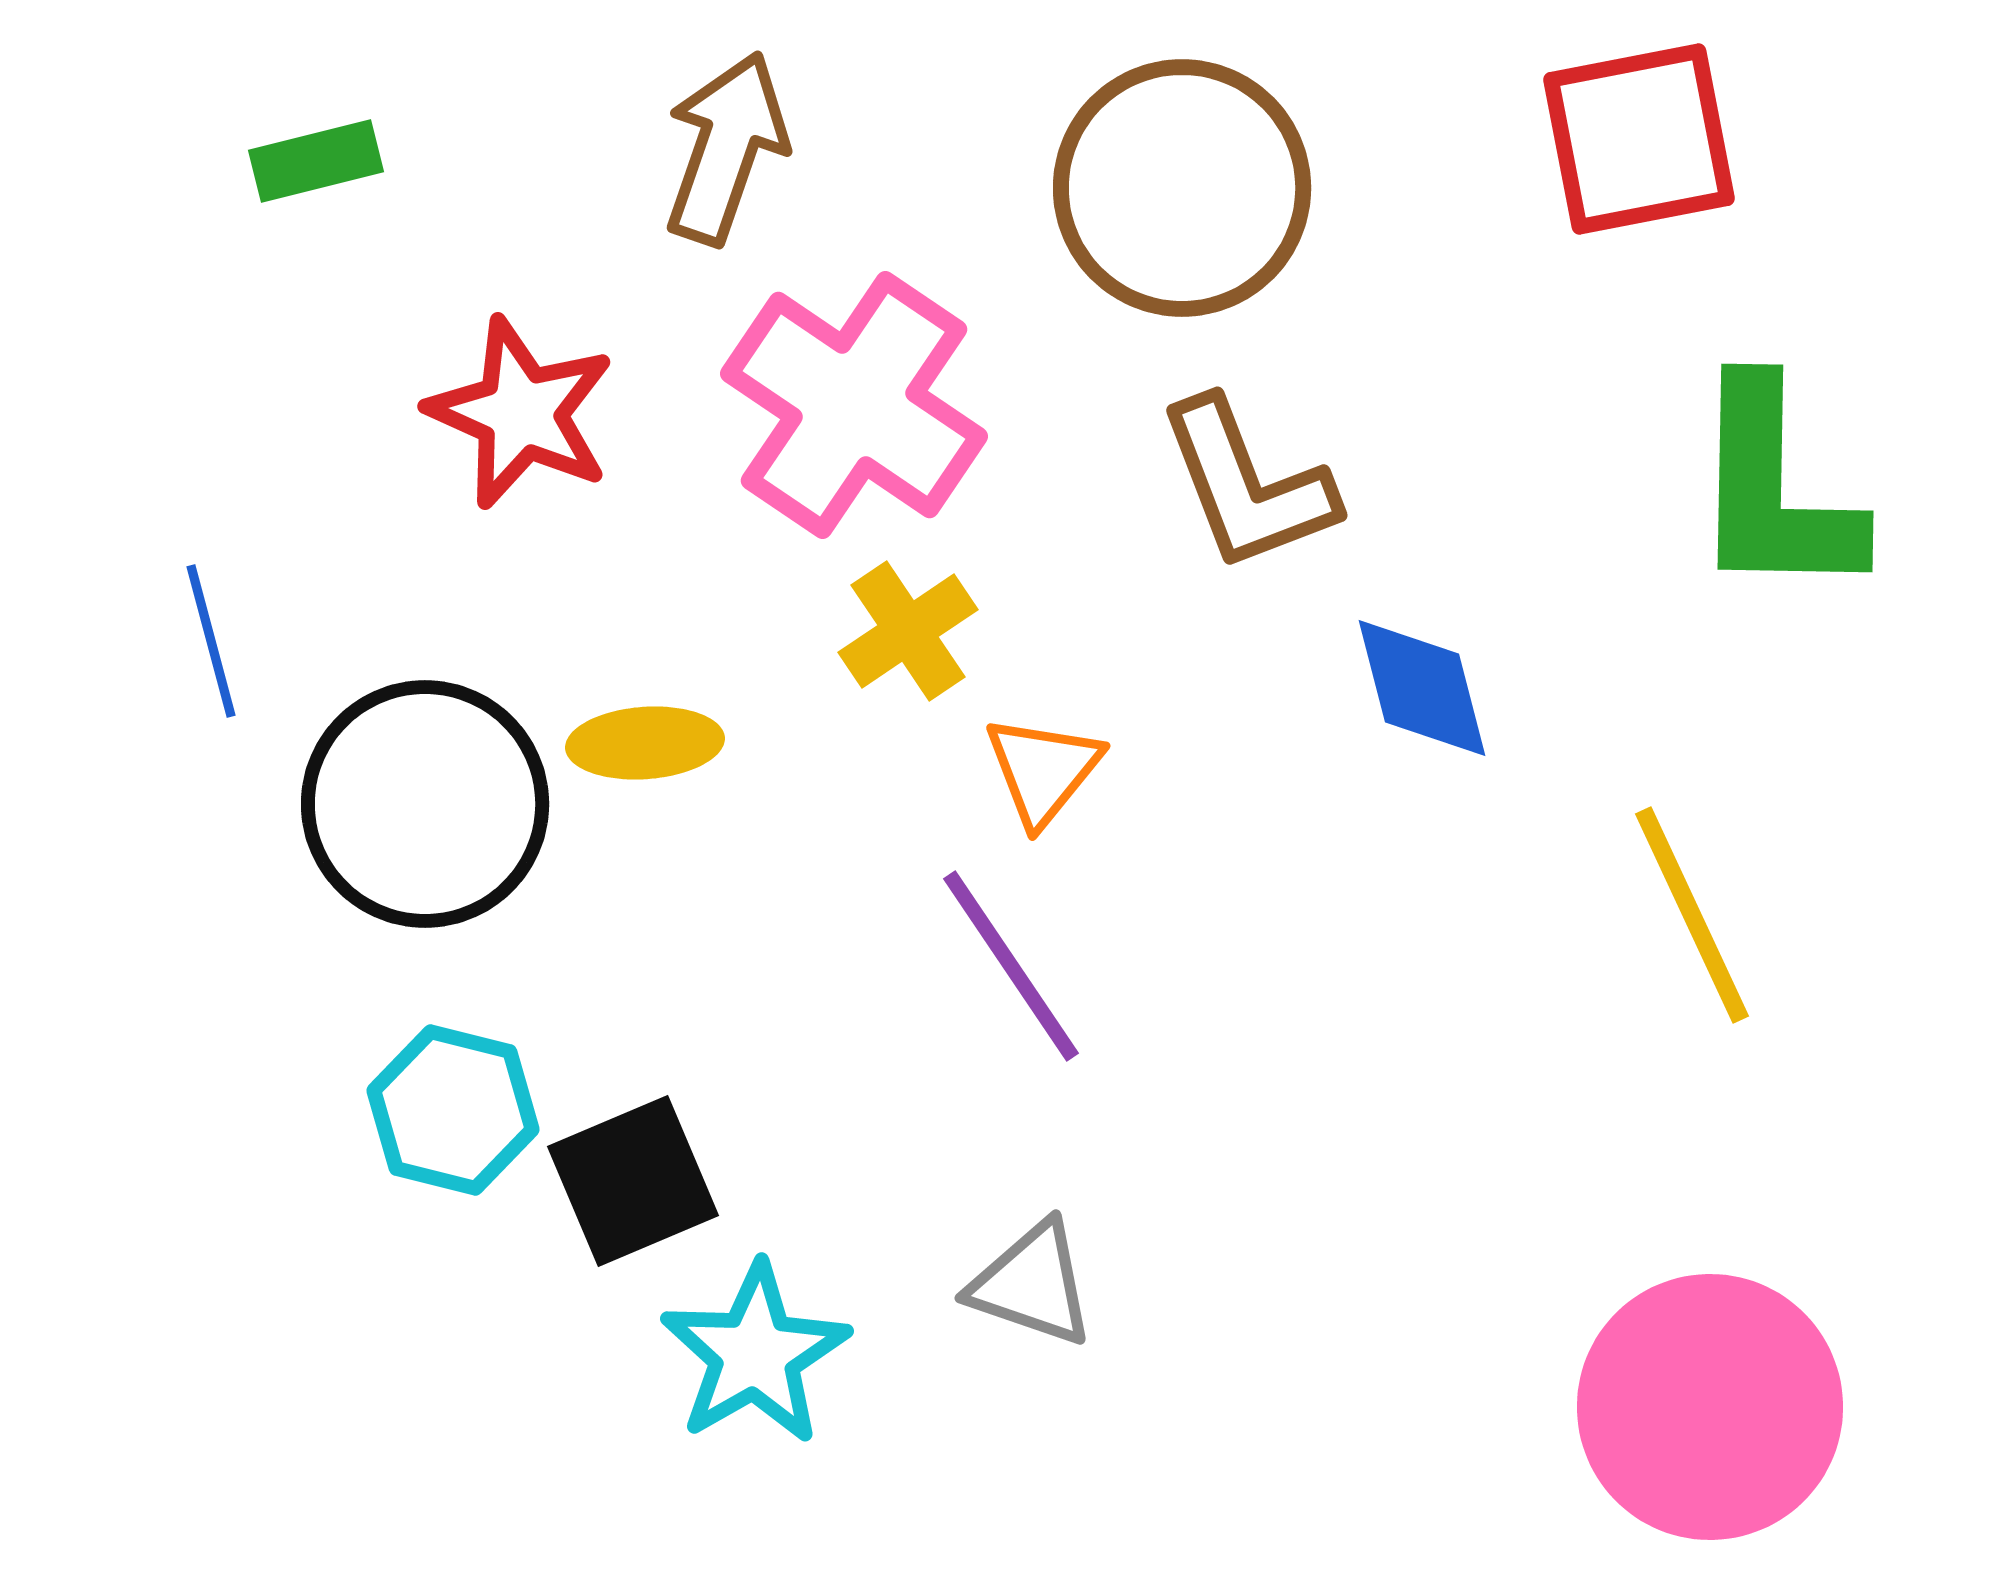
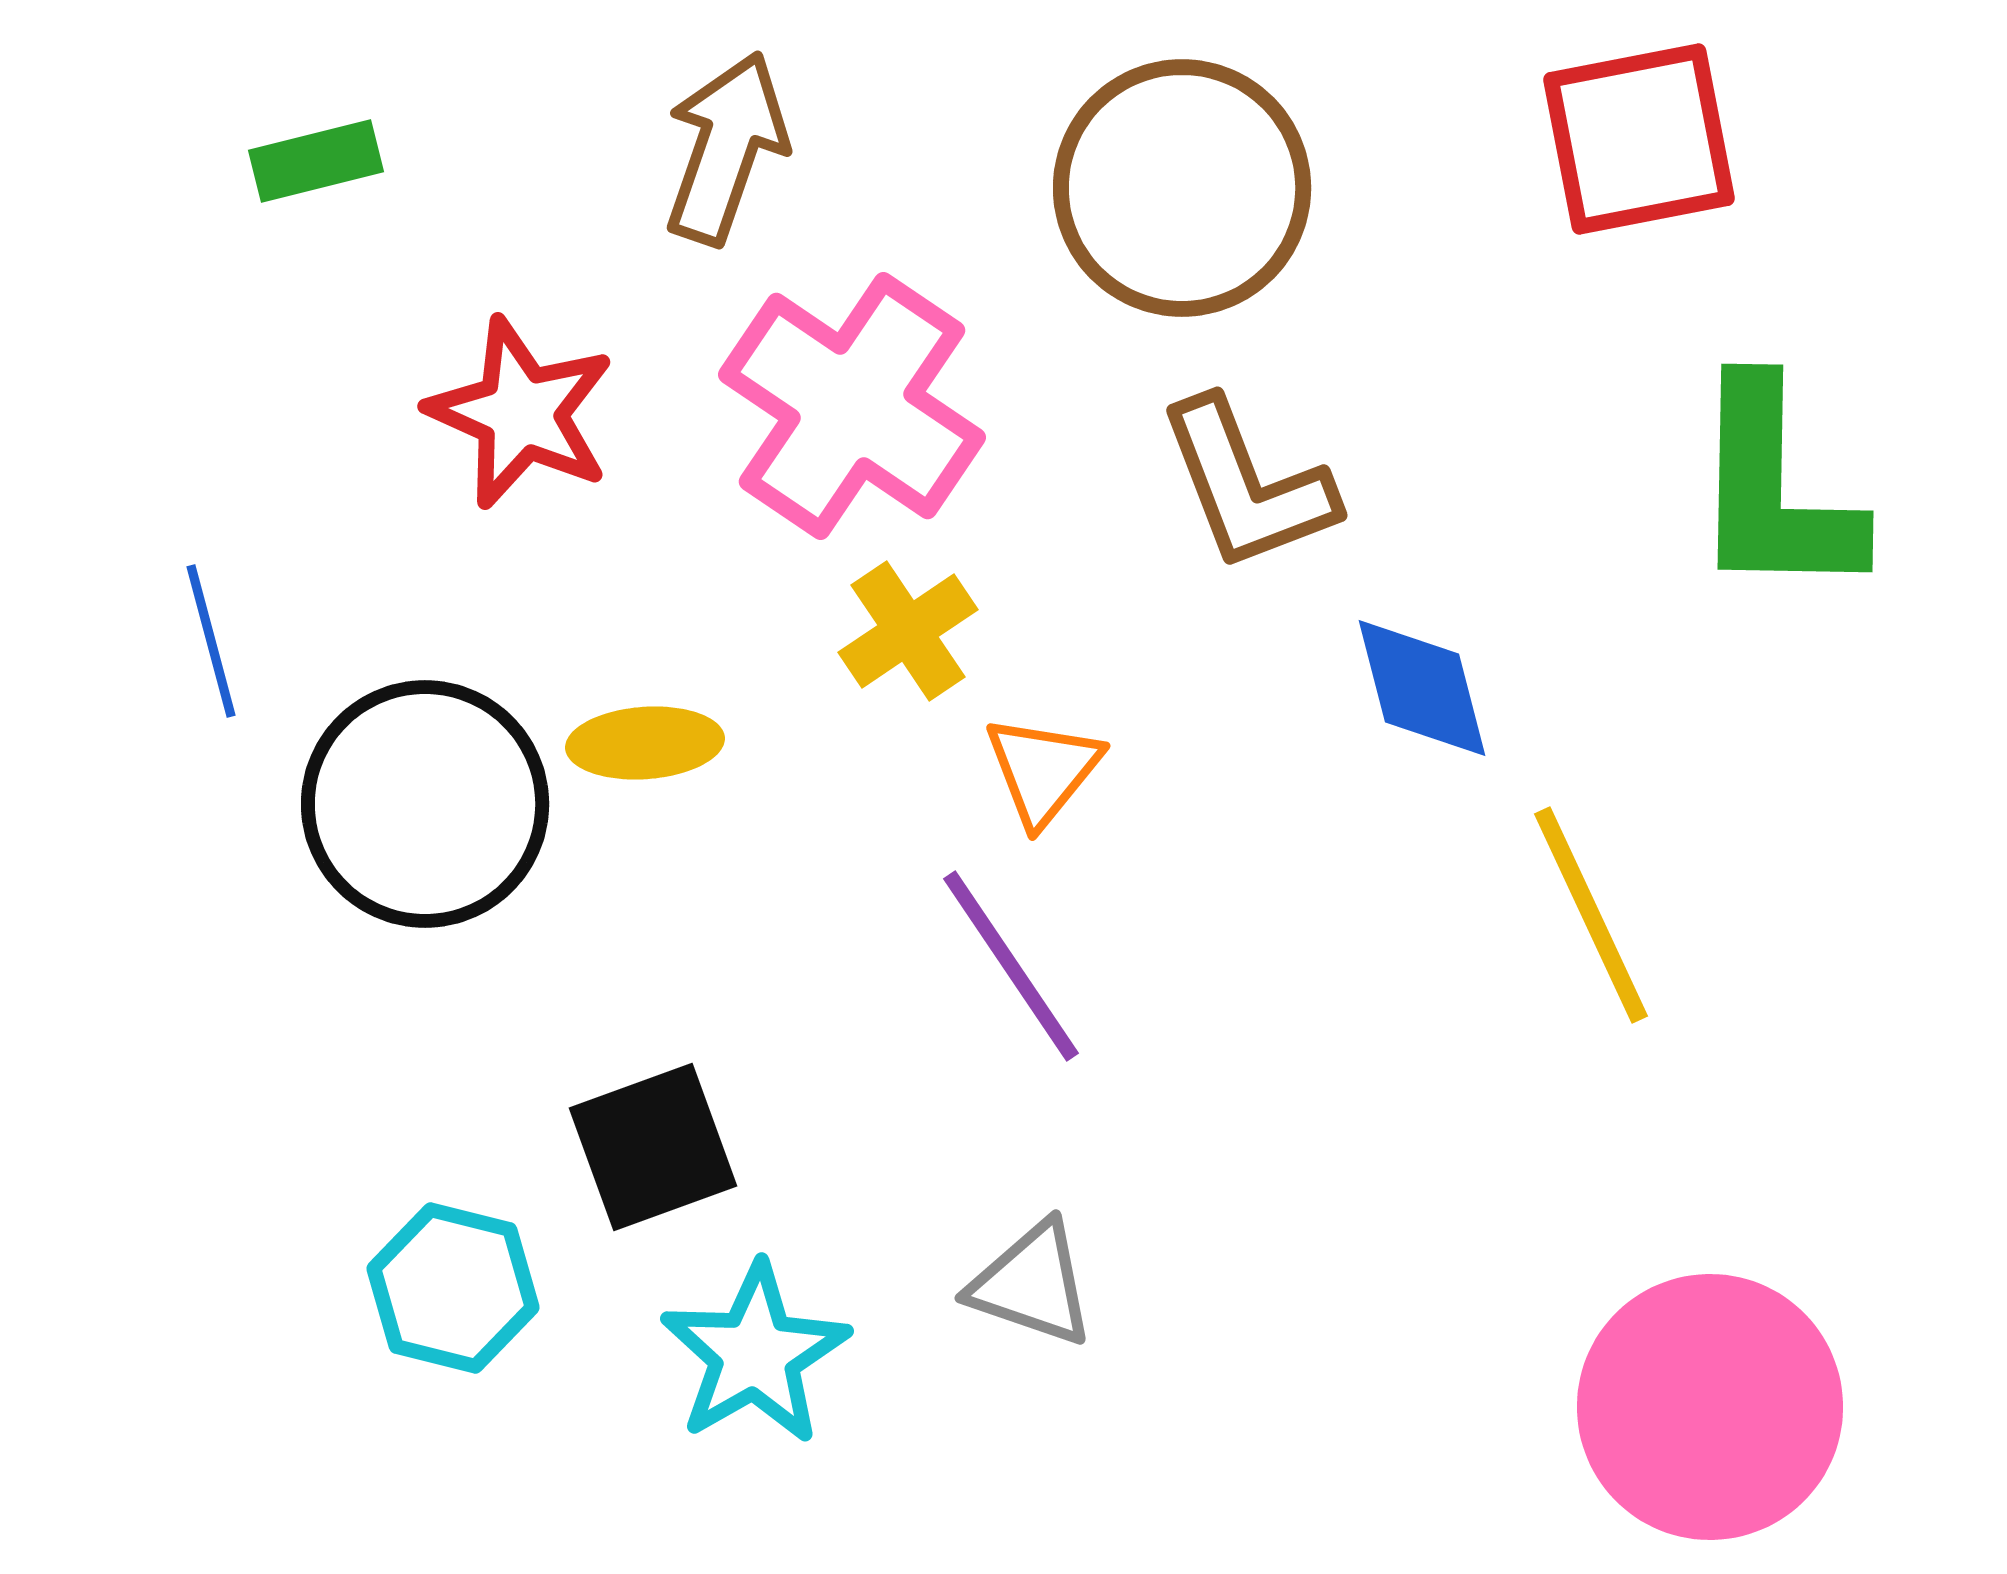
pink cross: moved 2 px left, 1 px down
yellow line: moved 101 px left
cyan hexagon: moved 178 px down
black square: moved 20 px right, 34 px up; rotated 3 degrees clockwise
